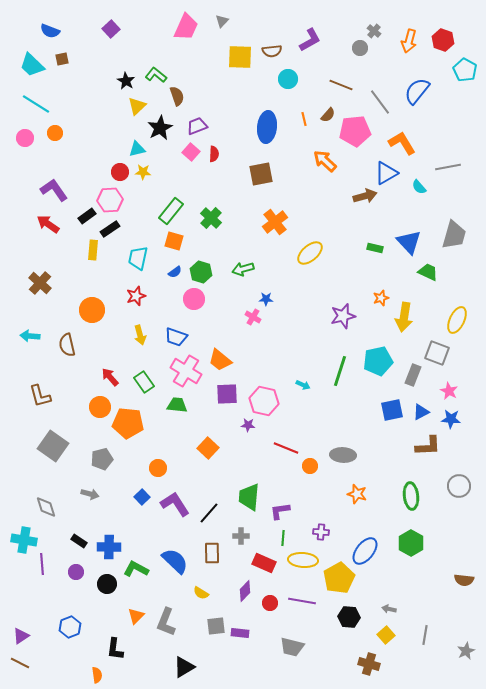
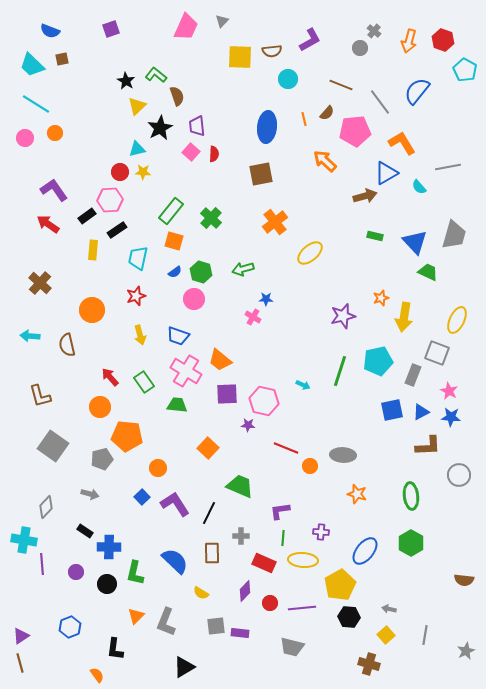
purple square at (111, 29): rotated 24 degrees clockwise
brown semicircle at (328, 115): moved 1 px left, 2 px up
purple trapezoid at (197, 126): rotated 75 degrees counterclockwise
black rectangle at (110, 229): moved 7 px right, 1 px down
blue triangle at (409, 242): moved 6 px right
green rectangle at (375, 248): moved 12 px up
blue trapezoid at (176, 337): moved 2 px right, 1 px up
blue star at (451, 419): moved 2 px up
orange pentagon at (128, 423): moved 1 px left, 13 px down
gray circle at (459, 486): moved 11 px up
green trapezoid at (249, 497): moved 9 px left, 11 px up; rotated 108 degrees clockwise
gray diamond at (46, 507): rotated 60 degrees clockwise
black line at (209, 513): rotated 15 degrees counterclockwise
black rectangle at (79, 541): moved 6 px right, 10 px up
green L-shape at (136, 569): moved 1 px left, 4 px down; rotated 105 degrees counterclockwise
yellow pentagon at (339, 578): moved 1 px right, 7 px down
purple line at (302, 601): moved 7 px down; rotated 16 degrees counterclockwise
brown line at (20, 663): rotated 48 degrees clockwise
orange semicircle at (97, 675): rotated 28 degrees counterclockwise
